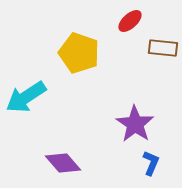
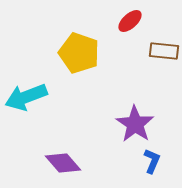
brown rectangle: moved 1 px right, 3 px down
cyan arrow: rotated 12 degrees clockwise
blue L-shape: moved 1 px right, 2 px up
